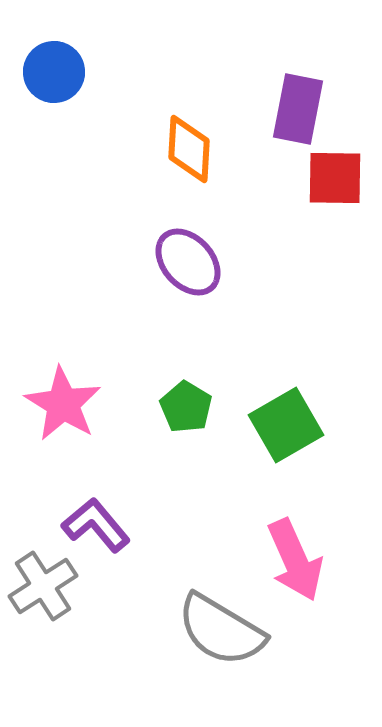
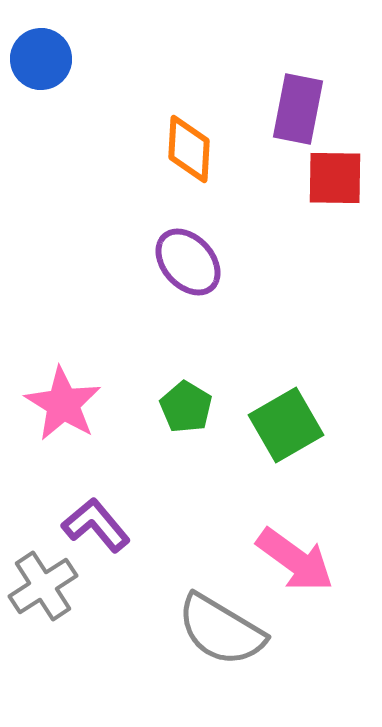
blue circle: moved 13 px left, 13 px up
pink arrow: rotated 30 degrees counterclockwise
